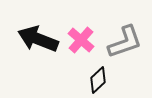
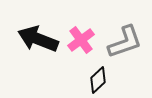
pink cross: rotated 12 degrees clockwise
